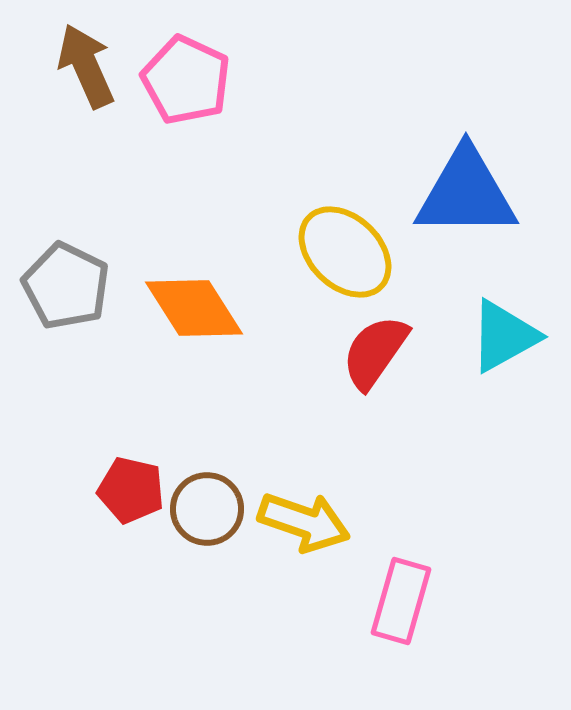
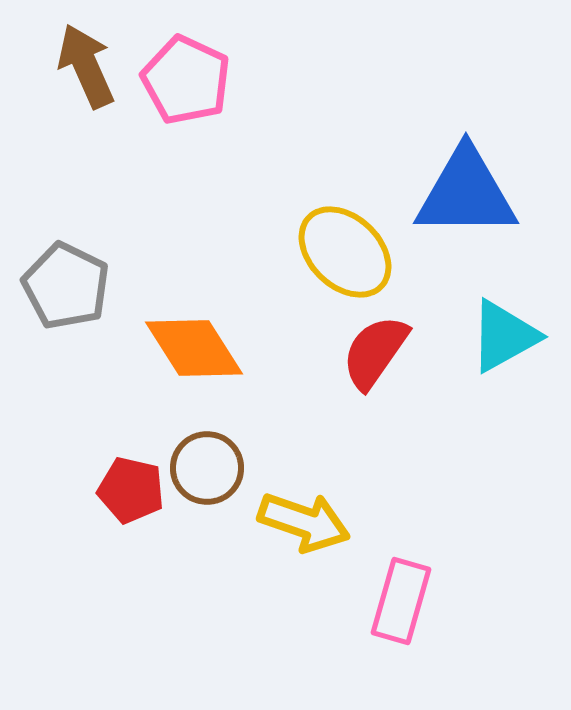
orange diamond: moved 40 px down
brown circle: moved 41 px up
